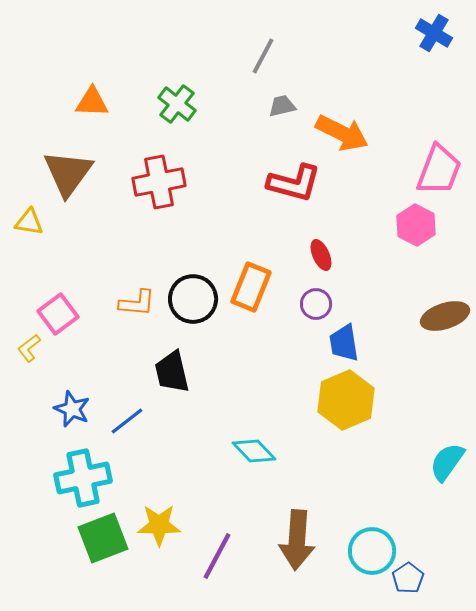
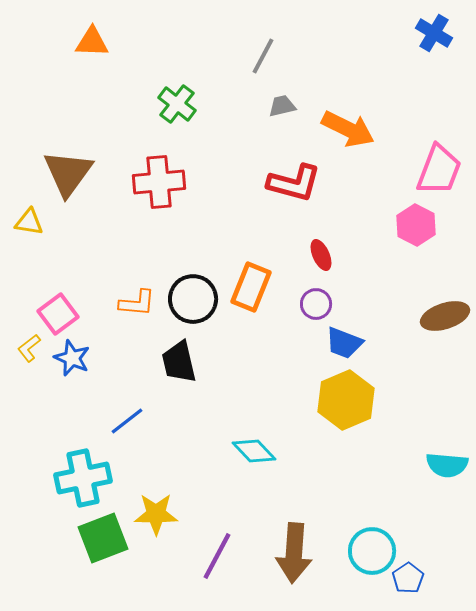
orange triangle: moved 60 px up
orange arrow: moved 6 px right, 4 px up
red cross: rotated 6 degrees clockwise
blue trapezoid: rotated 60 degrees counterclockwise
black trapezoid: moved 7 px right, 10 px up
blue star: moved 51 px up
cyan semicircle: moved 3 px down; rotated 120 degrees counterclockwise
yellow star: moved 3 px left, 11 px up
brown arrow: moved 3 px left, 13 px down
